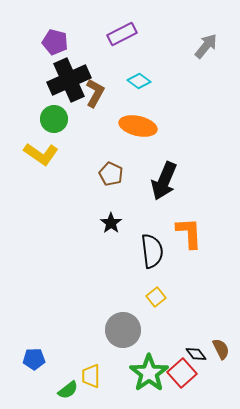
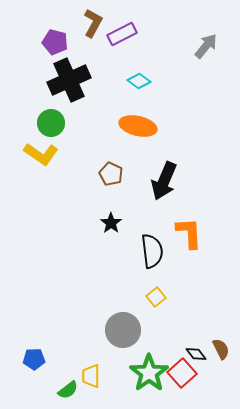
brown L-shape: moved 2 px left, 70 px up
green circle: moved 3 px left, 4 px down
